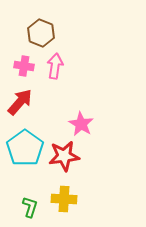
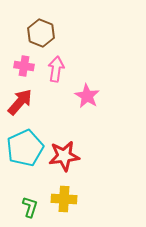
pink arrow: moved 1 px right, 3 px down
pink star: moved 6 px right, 28 px up
cyan pentagon: rotated 12 degrees clockwise
